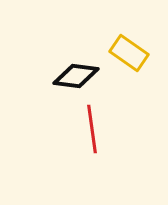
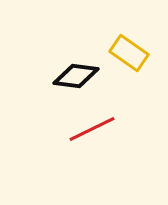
red line: rotated 72 degrees clockwise
